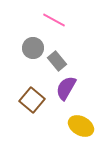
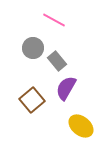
brown square: rotated 10 degrees clockwise
yellow ellipse: rotated 10 degrees clockwise
